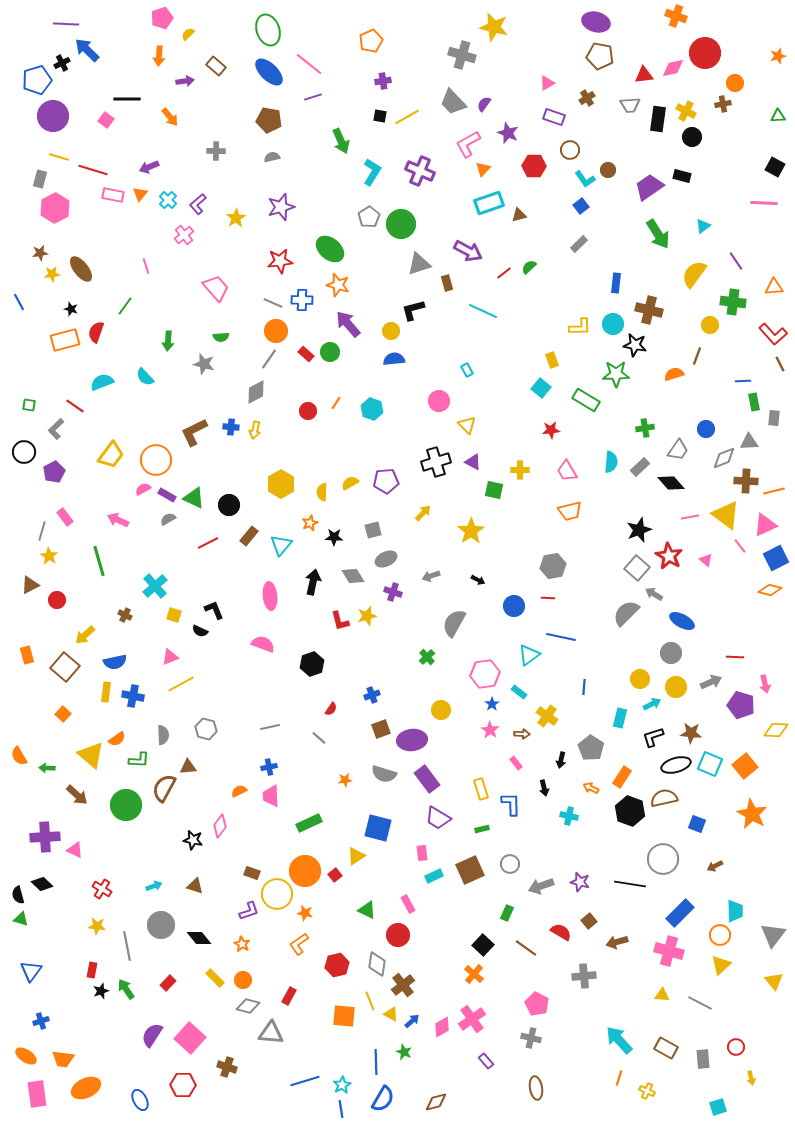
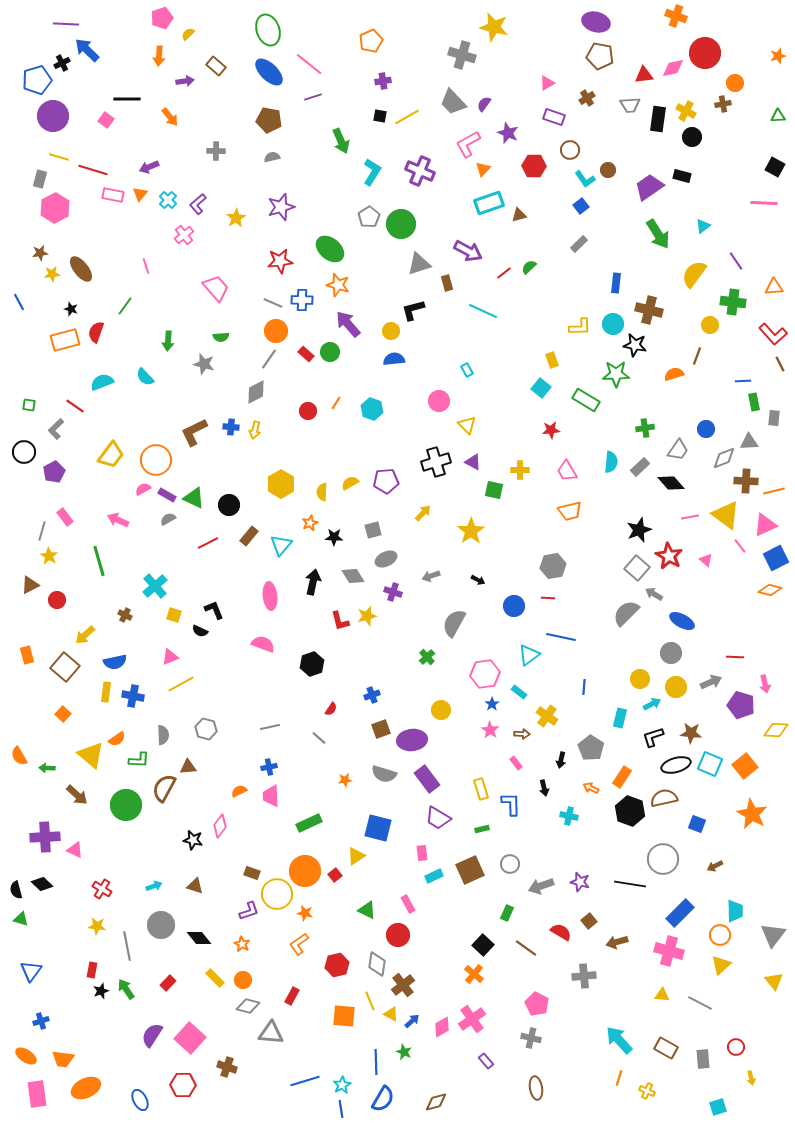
black semicircle at (18, 895): moved 2 px left, 5 px up
red rectangle at (289, 996): moved 3 px right
